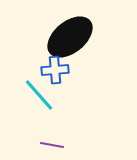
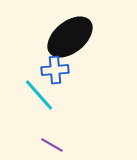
purple line: rotated 20 degrees clockwise
